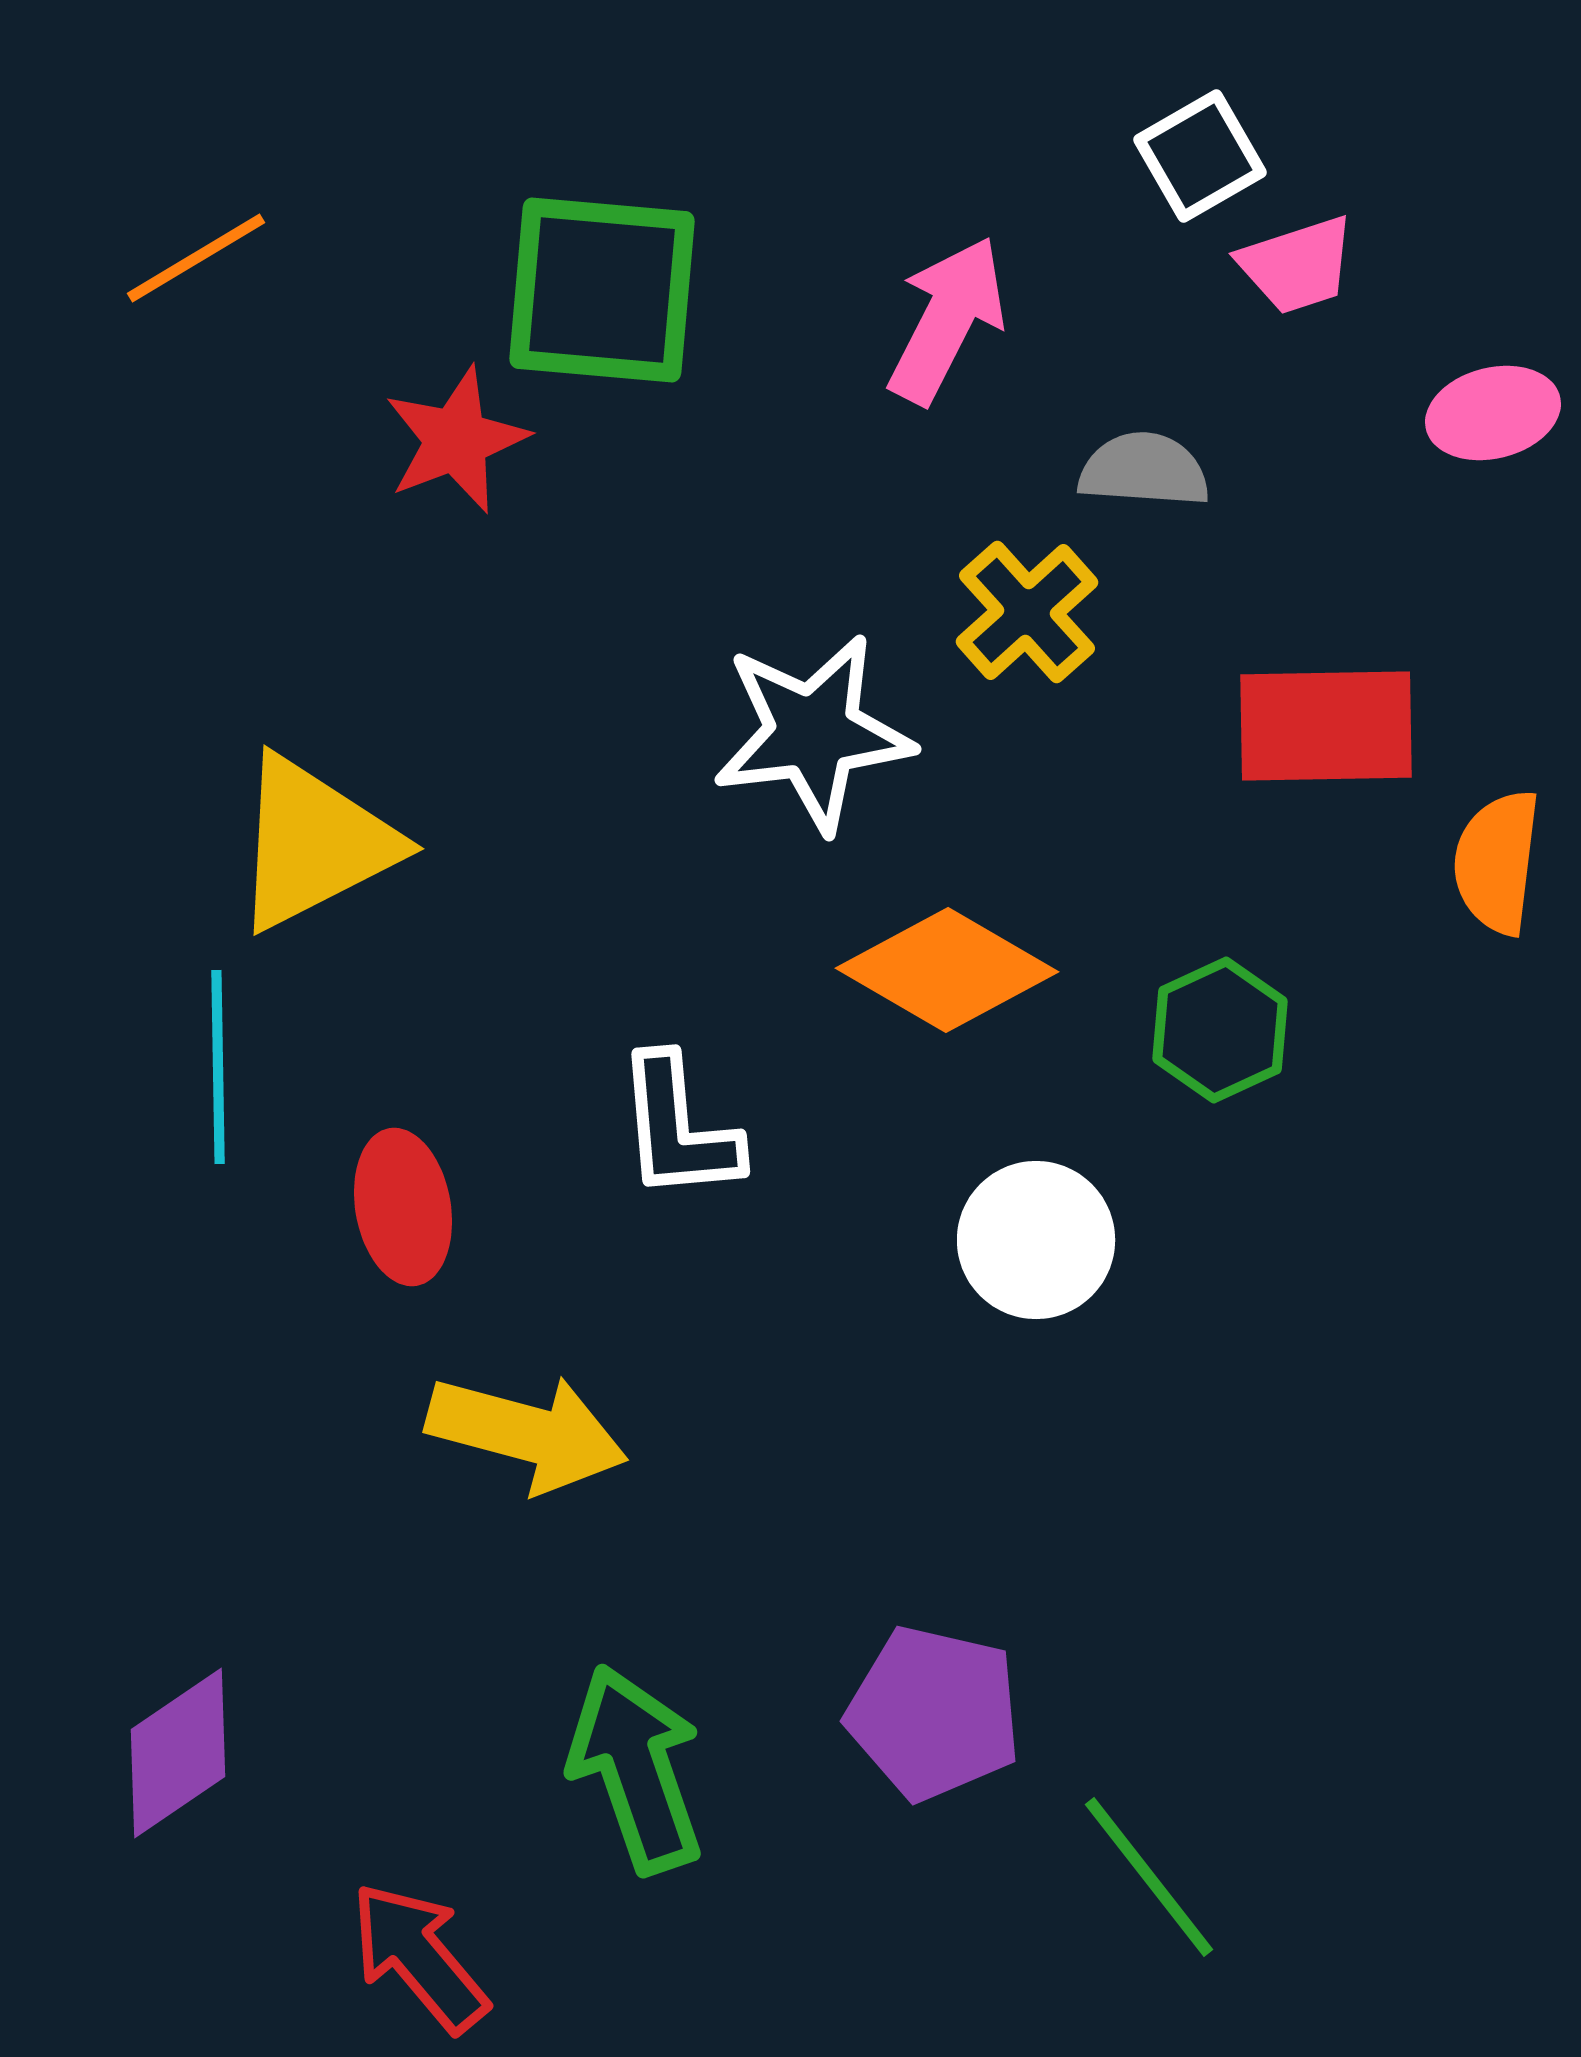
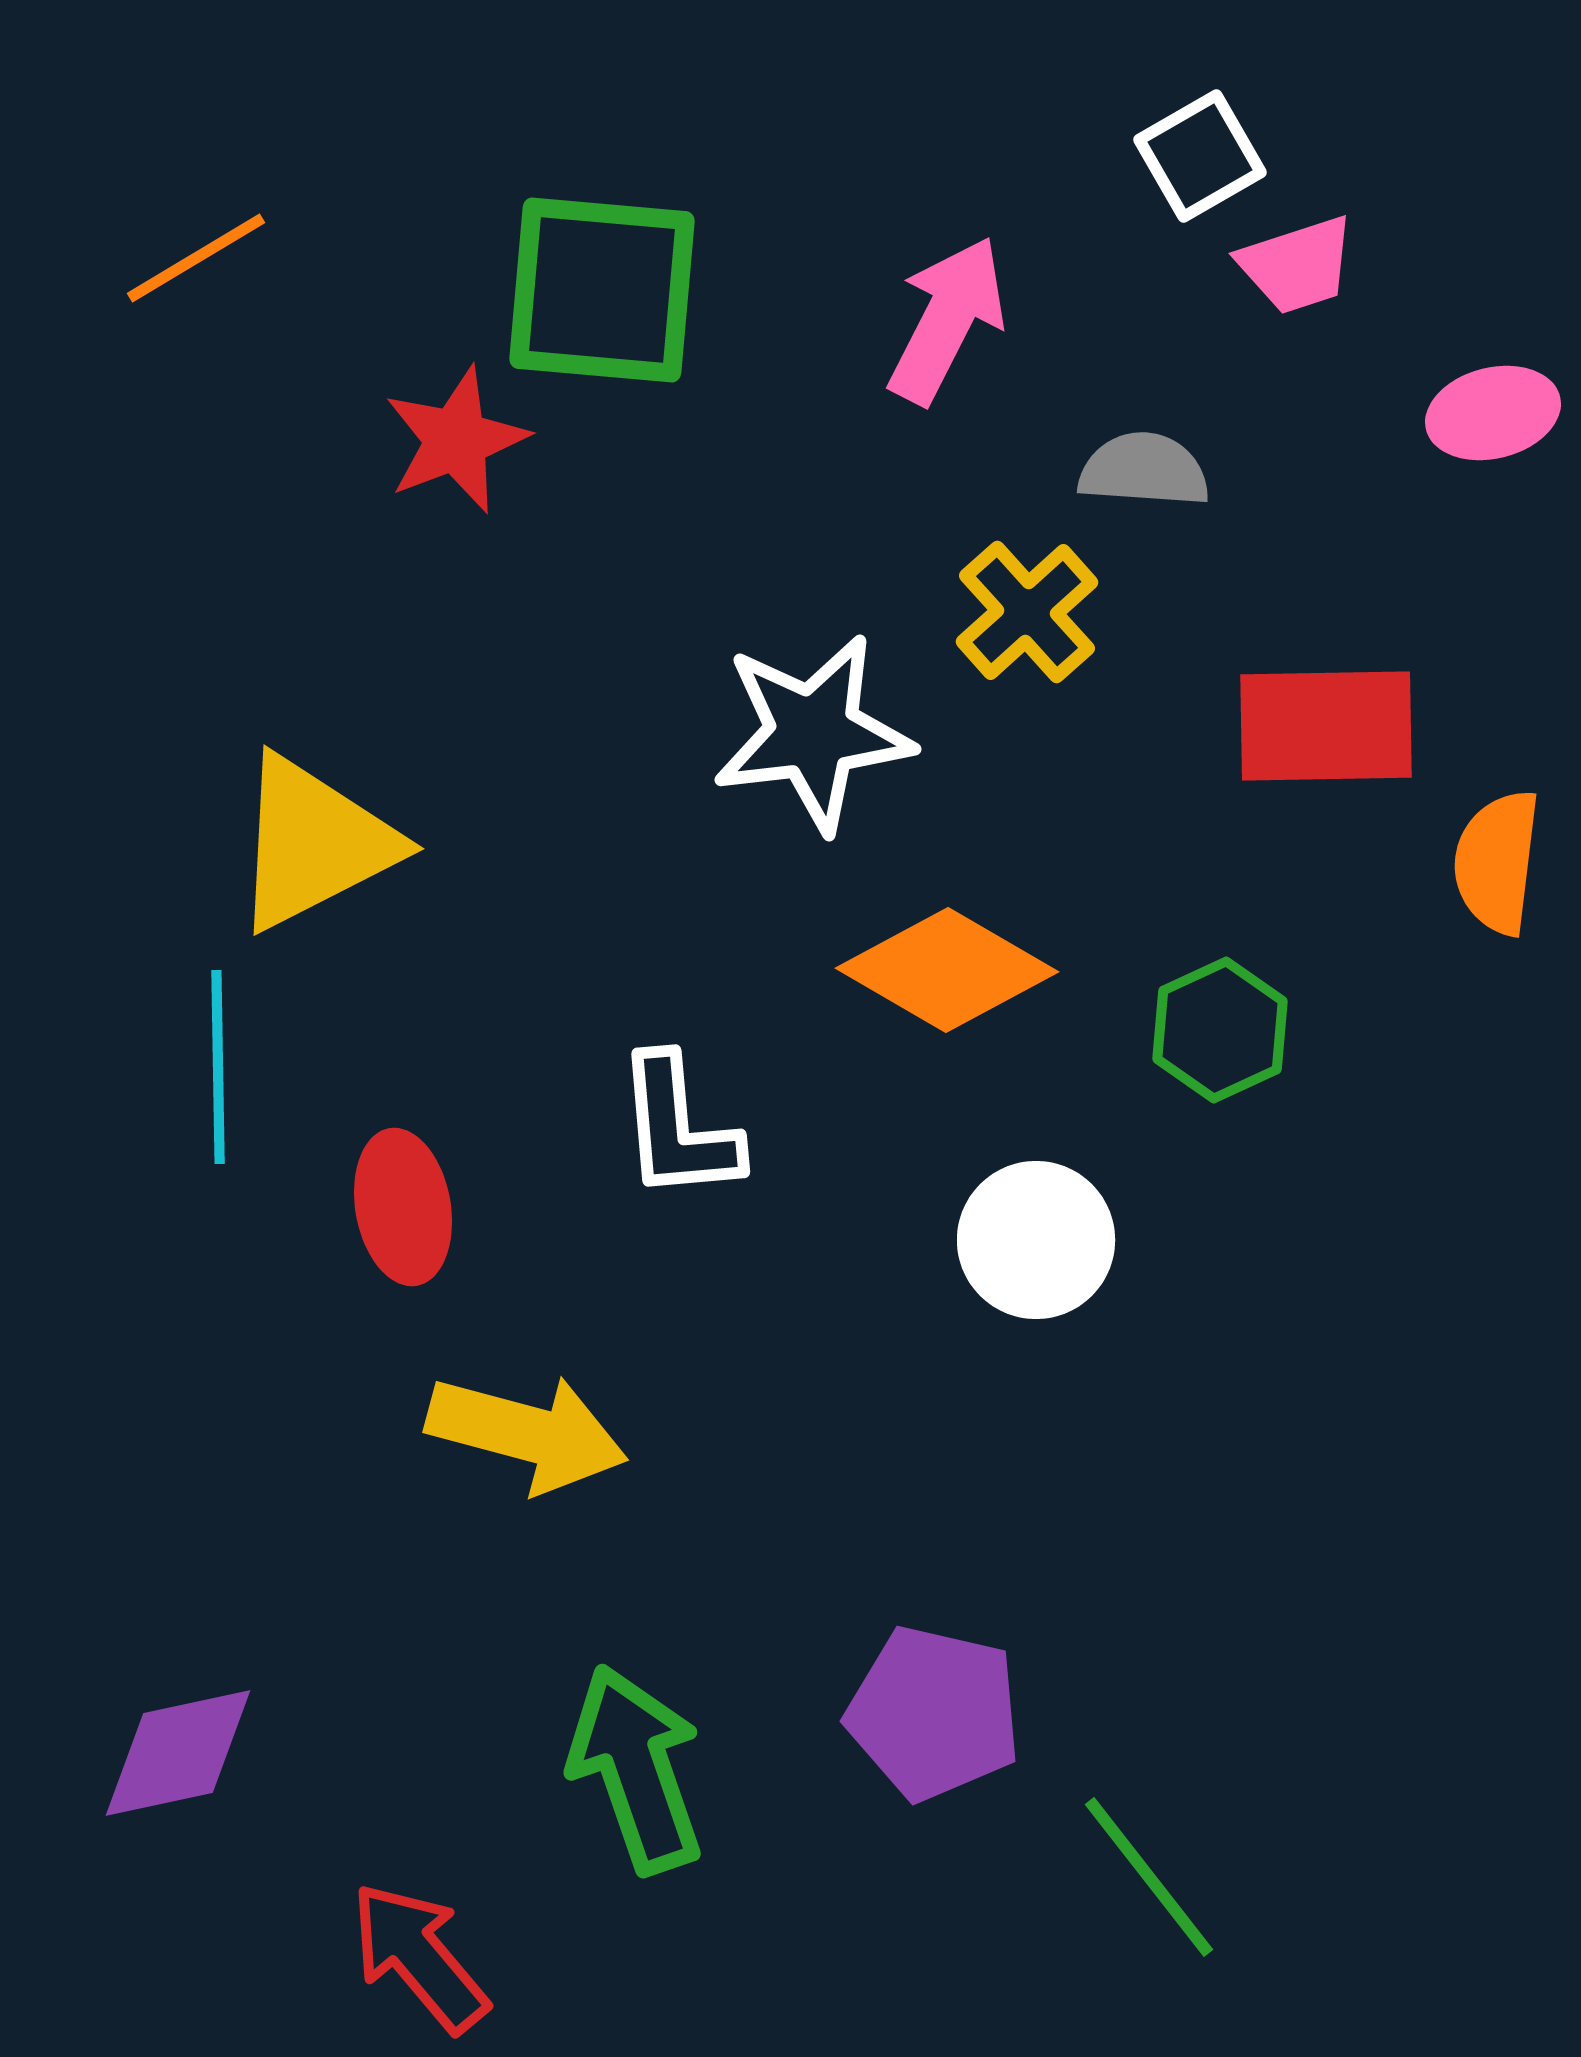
purple diamond: rotated 22 degrees clockwise
